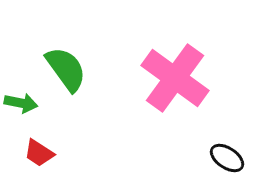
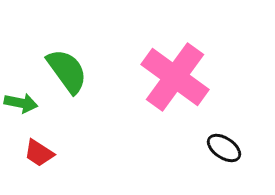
green semicircle: moved 1 px right, 2 px down
pink cross: moved 1 px up
black ellipse: moved 3 px left, 10 px up
